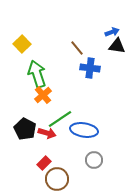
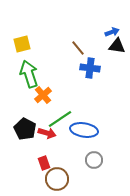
yellow square: rotated 30 degrees clockwise
brown line: moved 1 px right
green arrow: moved 8 px left
red rectangle: rotated 64 degrees counterclockwise
